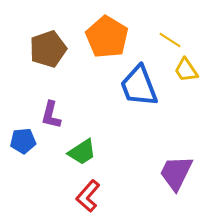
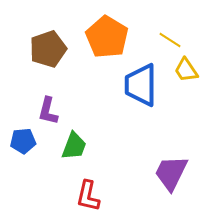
blue trapezoid: moved 2 px right, 1 px up; rotated 21 degrees clockwise
purple L-shape: moved 3 px left, 4 px up
green trapezoid: moved 8 px left, 6 px up; rotated 36 degrees counterclockwise
purple trapezoid: moved 5 px left
red L-shape: rotated 28 degrees counterclockwise
